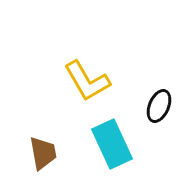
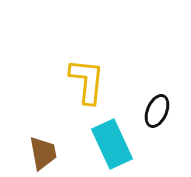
yellow L-shape: rotated 144 degrees counterclockwise
black ellipse: moved 2 px left, 5 px down
